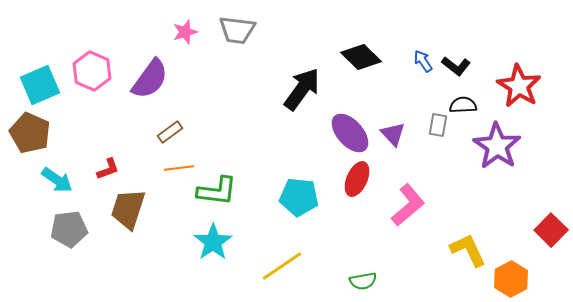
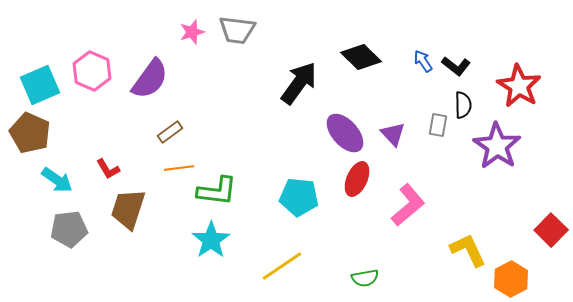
pink star: moved 7 px right
black arrow: moved 3 px left, 6 px up
black semicircle: rotated 92 degrees clockwise
purple ellipse: moved 5 px left
red L-shape: rotated 80 degrees clockwise
cyan star: moved 2 px left, 2 px up
green semicircle: moved 2 px right, 3 px up
